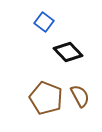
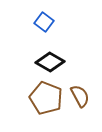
black diamond: moved 18 px left, 10 px down; rotated 16 degrees counterclockwise
